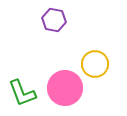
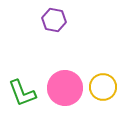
yellow circle: moved 8 px right, 23 px down
